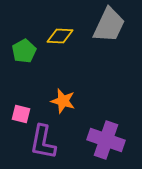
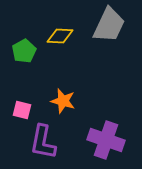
pink square: moved 1 px right, 4 px up
